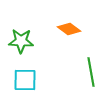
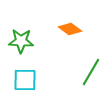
orange diamond: moved 1 px right
green line: rotated 40 degrees clockwise
